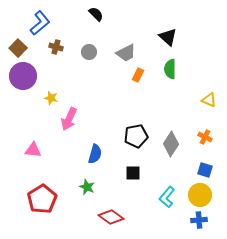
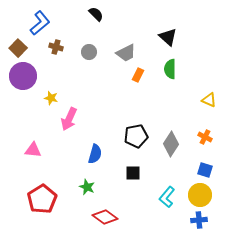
red diamond: moved 6 px left
